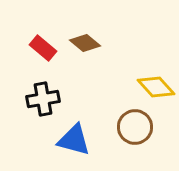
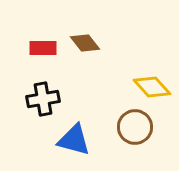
brown diamond: rotated 12 degrees clockwise
red rectangle: rotated 40 degrees counterclockwise
yellow diamond: moved 4 px left
